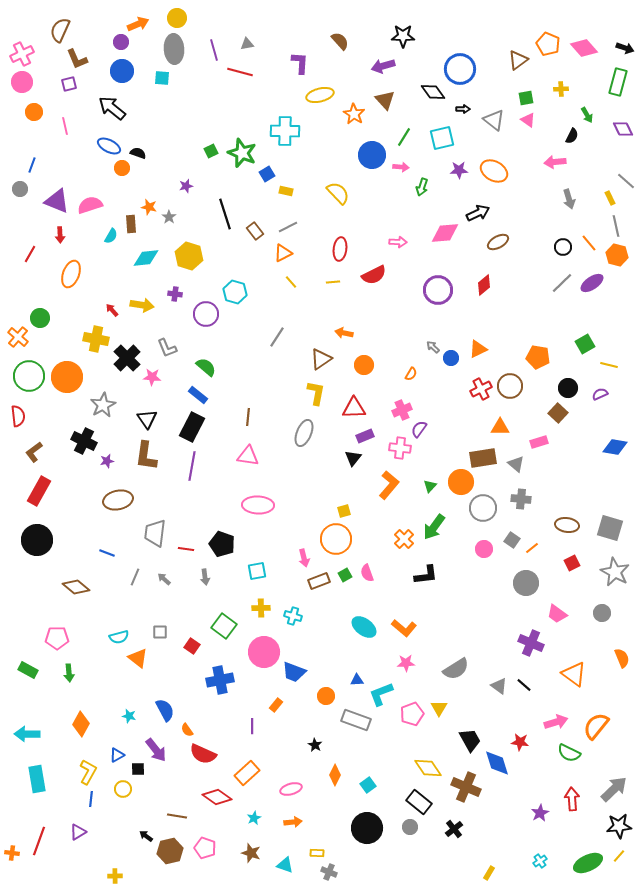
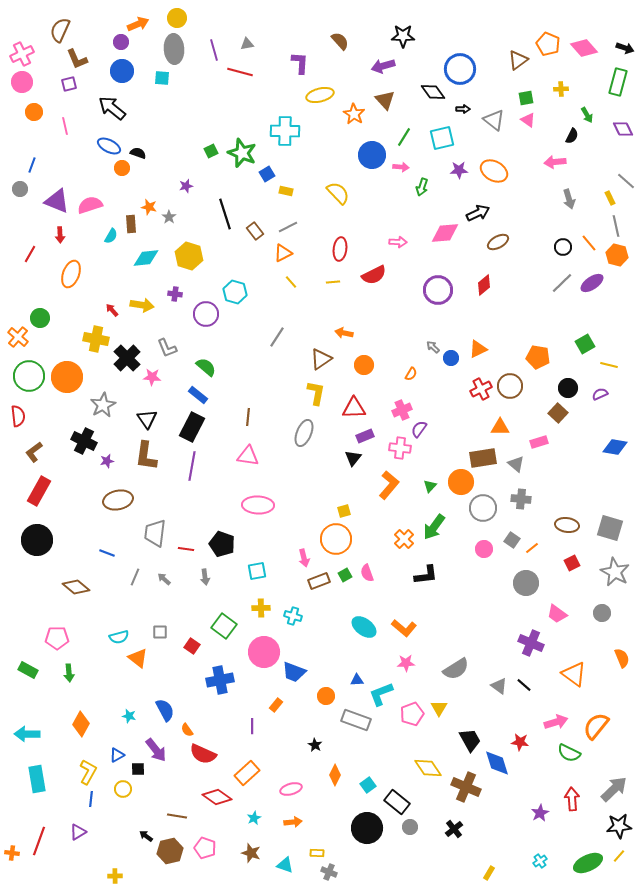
black rectangle at (419, 802): moved 22 px left
